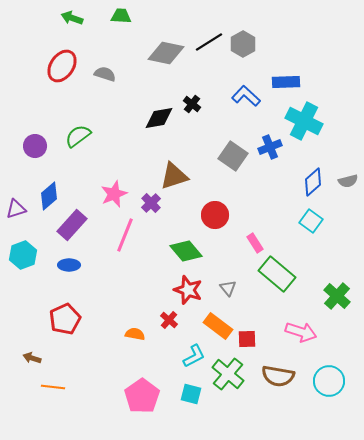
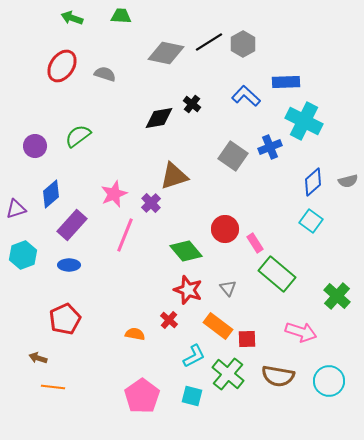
blue diamond at (49, 196): moved 2 px right, 2 px up
red circle at (215, 215): moved 10 px right, 14 px down
brown arrow at (32, 358): moved 6 px right
cyan square at (191, 394): moved 1 px right, 2 px down
